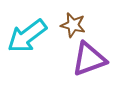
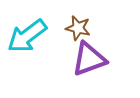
brown star: moved 5 px right, 3 px down
